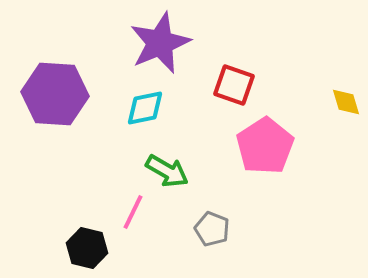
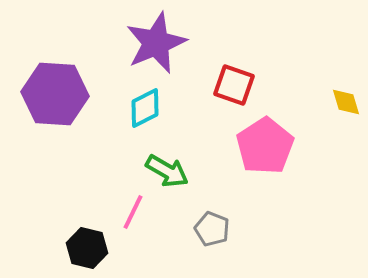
purple star: moved 4 px left
cyan diamond: rotated 15 degrees counterclockwise
